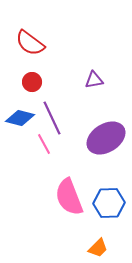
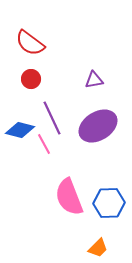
red circle: moved 1 px left, 3 px up
blue diamond: moved 12 px down
purple ellipse: moved 8 px left, 12 px up
